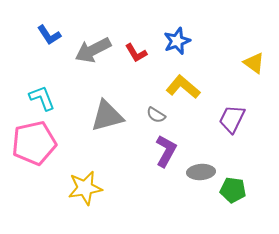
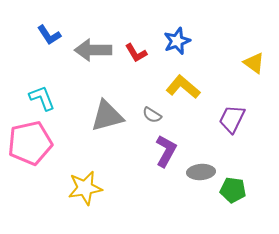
gray arrow: rotated 27 degrees clockwise
gray semicircle: moved 4 px left
pink pentagon: moved 4 px left
